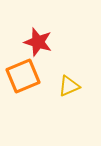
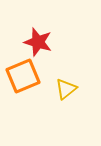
yellow triangle: moved 3 px left, 3 px down; rotated 15 degrees counterclockwise
